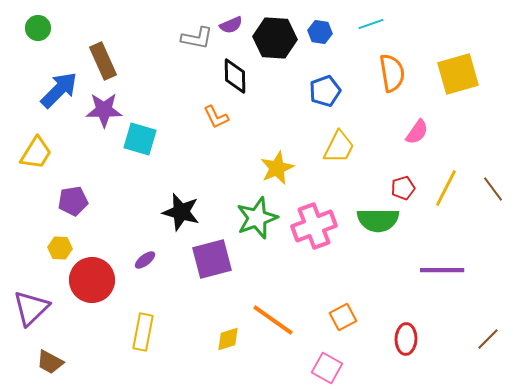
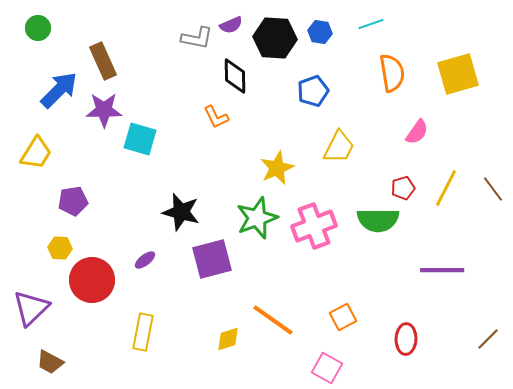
blue pentagon at (325, 91): moved 12 px left
